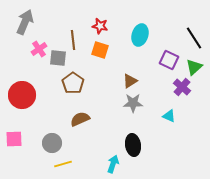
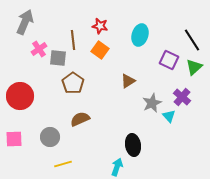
black line: moved 2 px left, 2 px down
orange square: rotated 18 degrees clockwise
brown triangle: moved 2 px left
purple cross: moved 10 px down
red circle: moved 2 px left, 1 px down
gray star: moved 19 px right; rotated 24 degrees counterclockwise
cyan triangle: rotated 24 degrees clockwise
gray circle: moved 2 px left, 6 px up
cyan arrow: moved 4 px right, 3 px down
